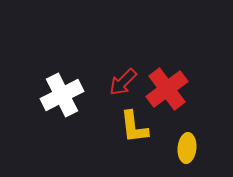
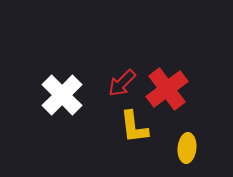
red arrow: moved 1 px left, 1 px down
white cross: rotated 18 degrees counterclockwise
